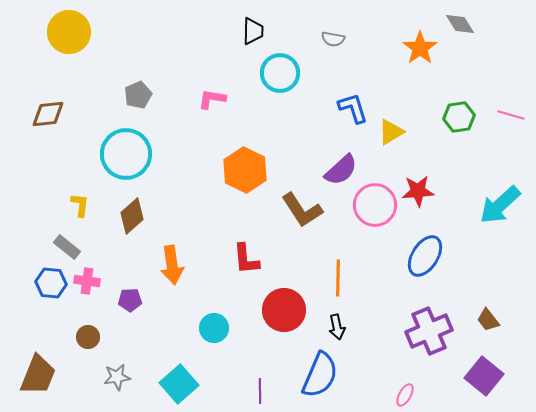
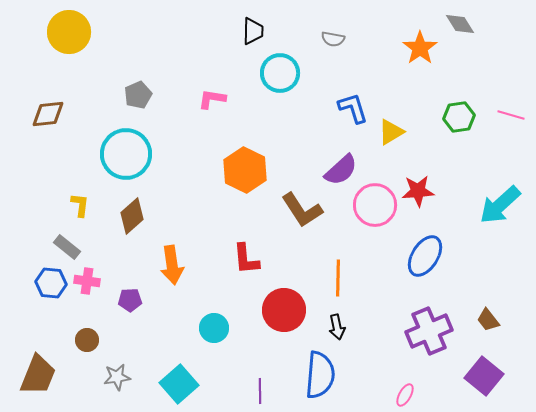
brown circle at (88, 337): moved 1 px left, 3 px down
blue semicircle at (320, 375): rotated 18 degrees counterclockwise
